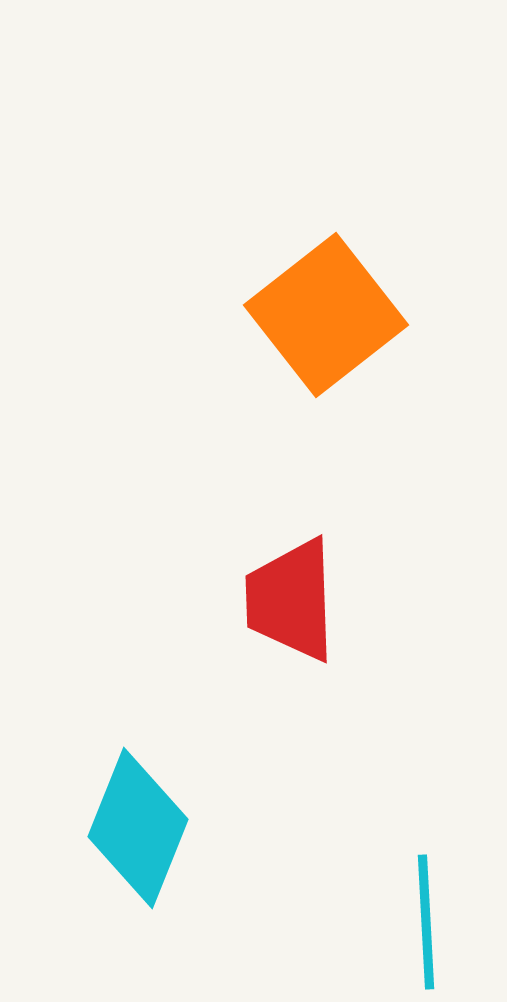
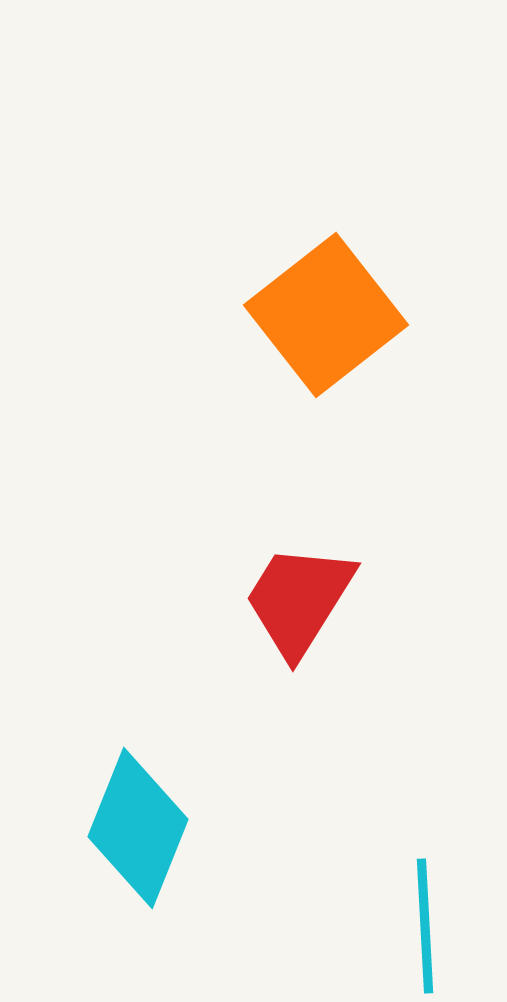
red trapezoid: moved 8 px right; rotated 34 degrees clockwise
cyan line: moved 1 px left, 4 px down
